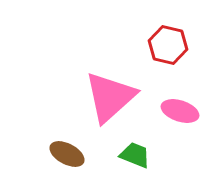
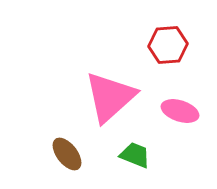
red hexagon: rotated 18 degrees counterclockwise
brown ellipse: rotated 24 degrees clockwise
